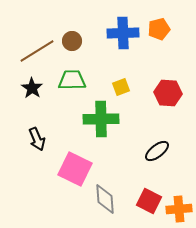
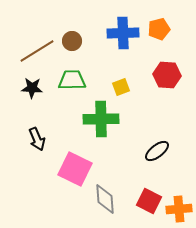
black star: rotated 30 degrees counterclockwise
red hexagon: moved 1 px left, 18 px up
